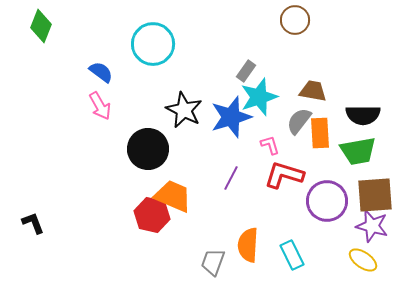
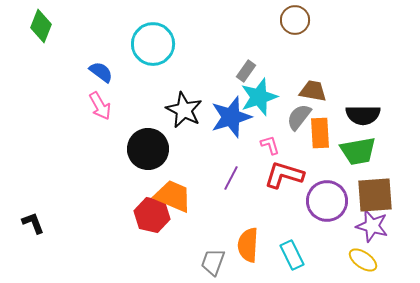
gray semicircle: moved 4 px up
